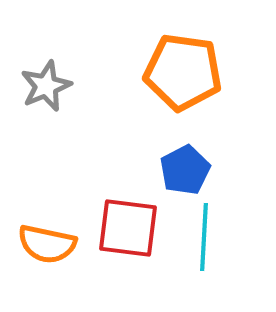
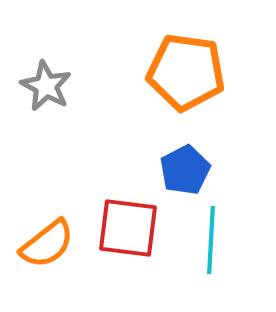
orange pentagon: moved 3 px right
gray star: rotated 21 degrees counterclockwise
cyan line: moved 7 px right, 3 px down
orange semicircle: rotated 50 degrees counterclockwise
